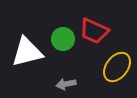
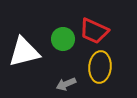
white triangle: moved 3 px left
yellow ellipse: moved 17 px left; rotated 32 degrees counterclockwise
gray arrow: rotated 12 degrees counterclockwise
